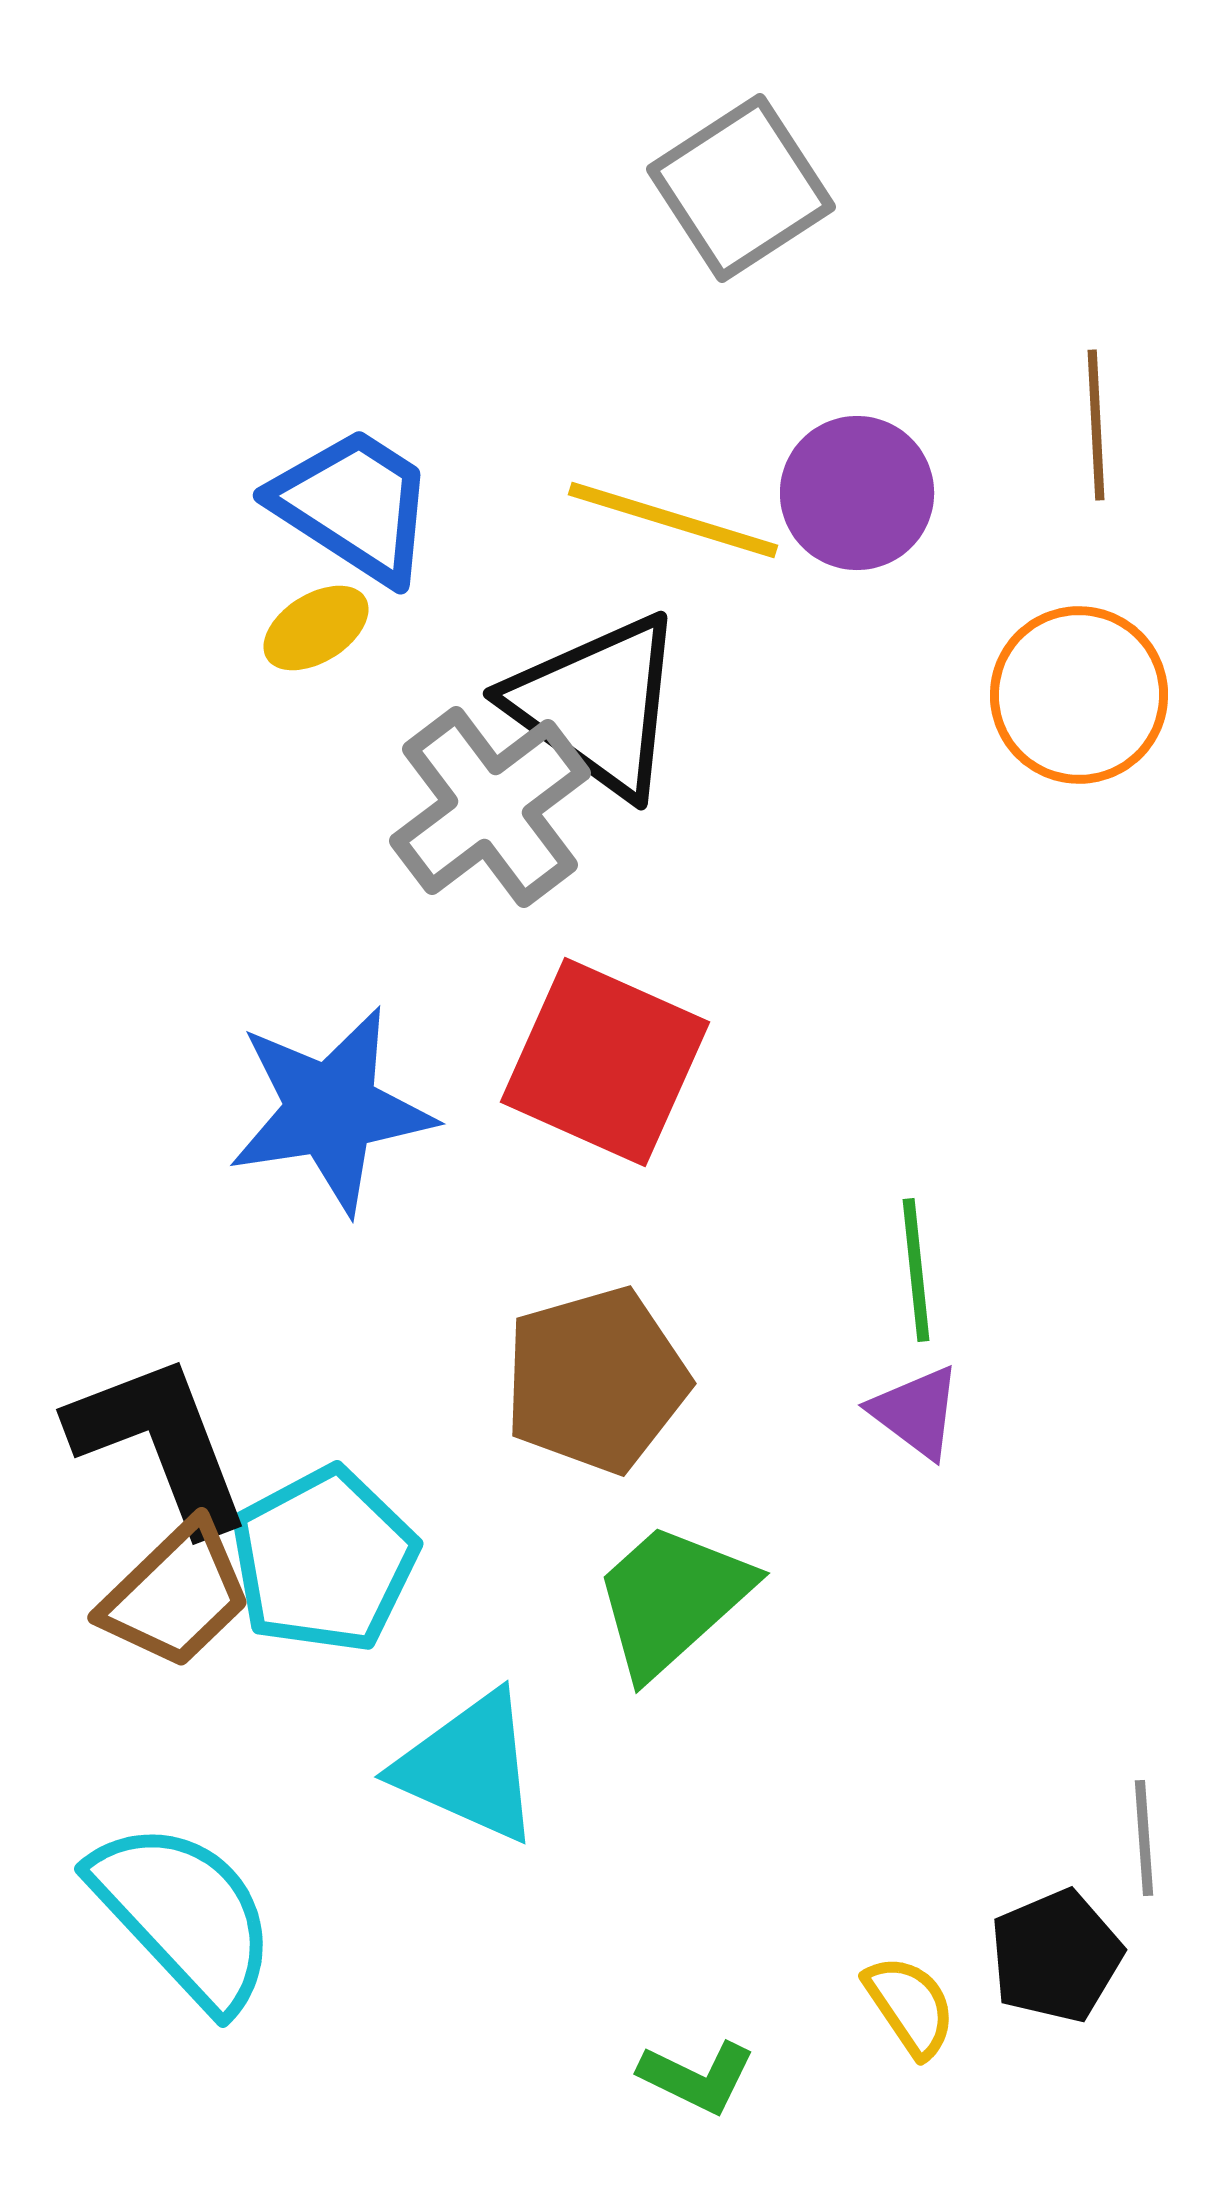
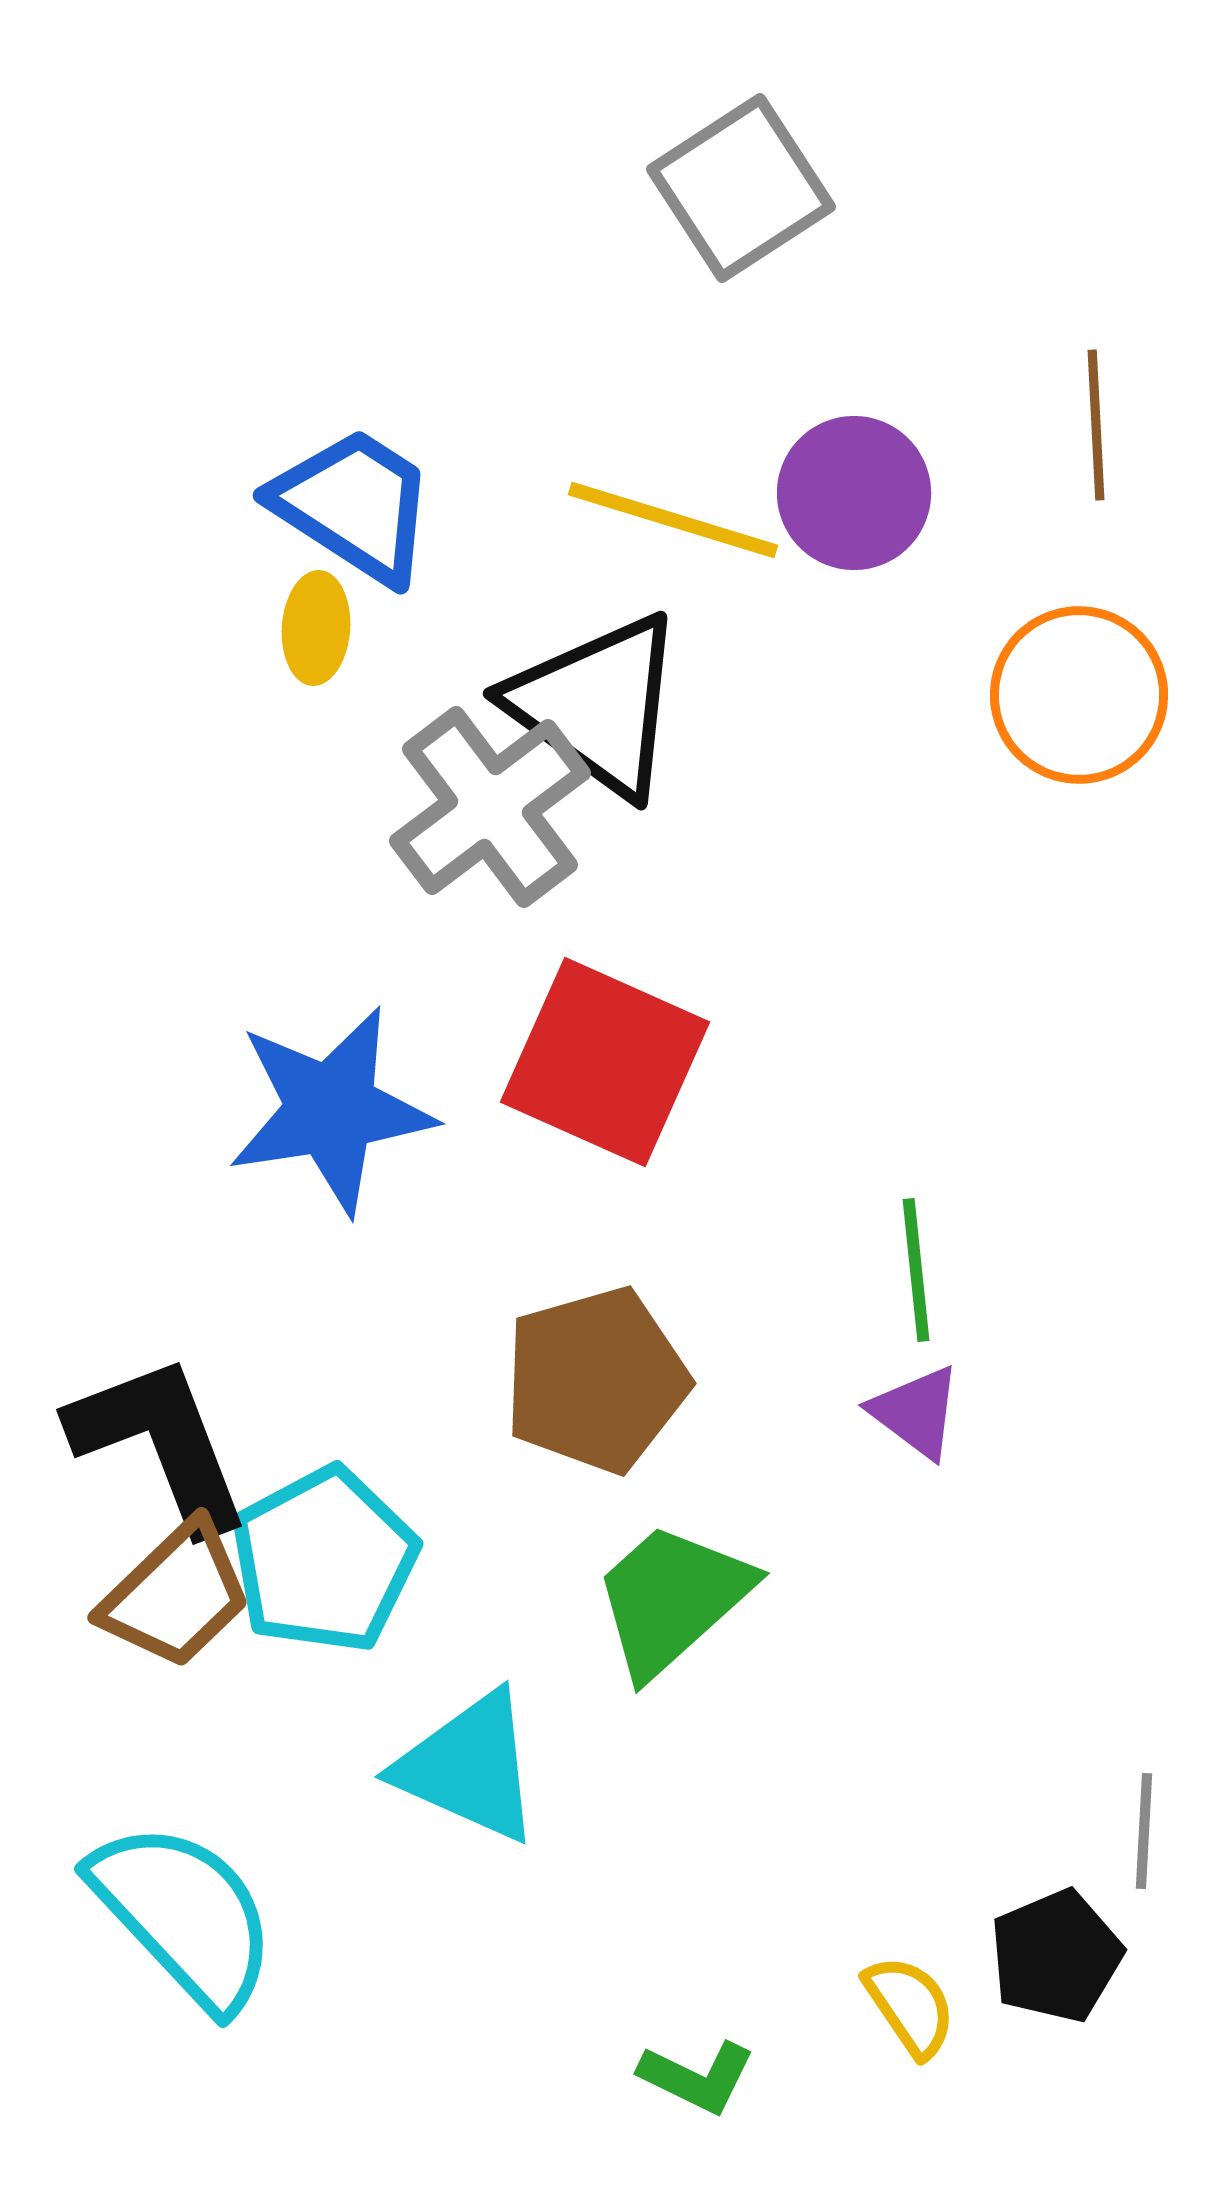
purple circle: moved 3 px left
yellow ellipse: rotated 54 degrees counterclockwise
gray line: moved 7 px up; rotated 7 degrees clockwise
